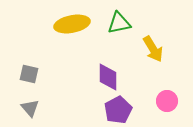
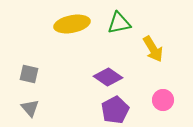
purple diamond: rotated 56 degrees counterclockwise
pink circle: moved 4 px left, 1 px up
purple pentagon: moved 3 px left
